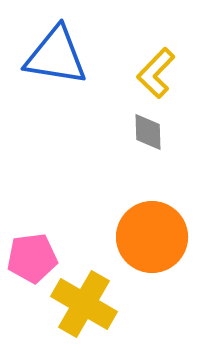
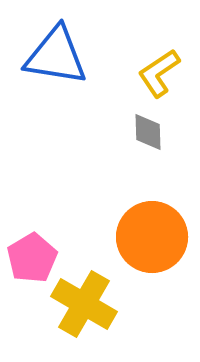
yellow L-shape: moved 3 px right; rotated 12 degrees clockwise
pink pentagon: rotated 24 degrees counterclockwise
